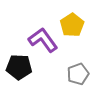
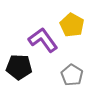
yellow pentagon: rotated 10 degrees counterclockwise
gray pentagon: moved 6 px left, 1 px down; rotated 20 degrees counterclockwise
